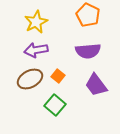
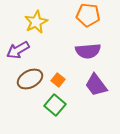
orange pentagon: rotated 20 degrees counterclockwise
purple arrow: moved 18 px left; rotated 20 degrees counterclockwise
orange square: moved 4 px down
